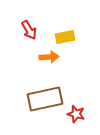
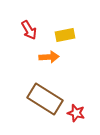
yellow rectangle: moved 2 px up
brown rectangle: rotated 44 degrees clockwise
red star: moved 1 px up
